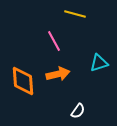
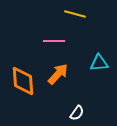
pink line: rotated 60 degrees counterclockwise
cyan triangle: rotated 12 degrees clockwise
orange arrow: rotated 35 degrees counterclockwise
white semicircle: moved 1 px left, 2 px down
